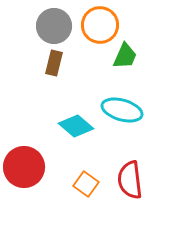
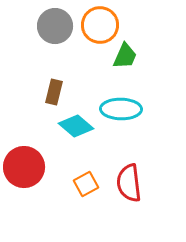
gray circle: moved 1 px right
brown rectangle: moved 29 px down
cyan ellipse: moved 1 px left, 1 px up; rotated 15 degrees counterclockwise
red semicircle: moved 1 px left, 3 px down
orange square: rotated 25 degrees clockwise
